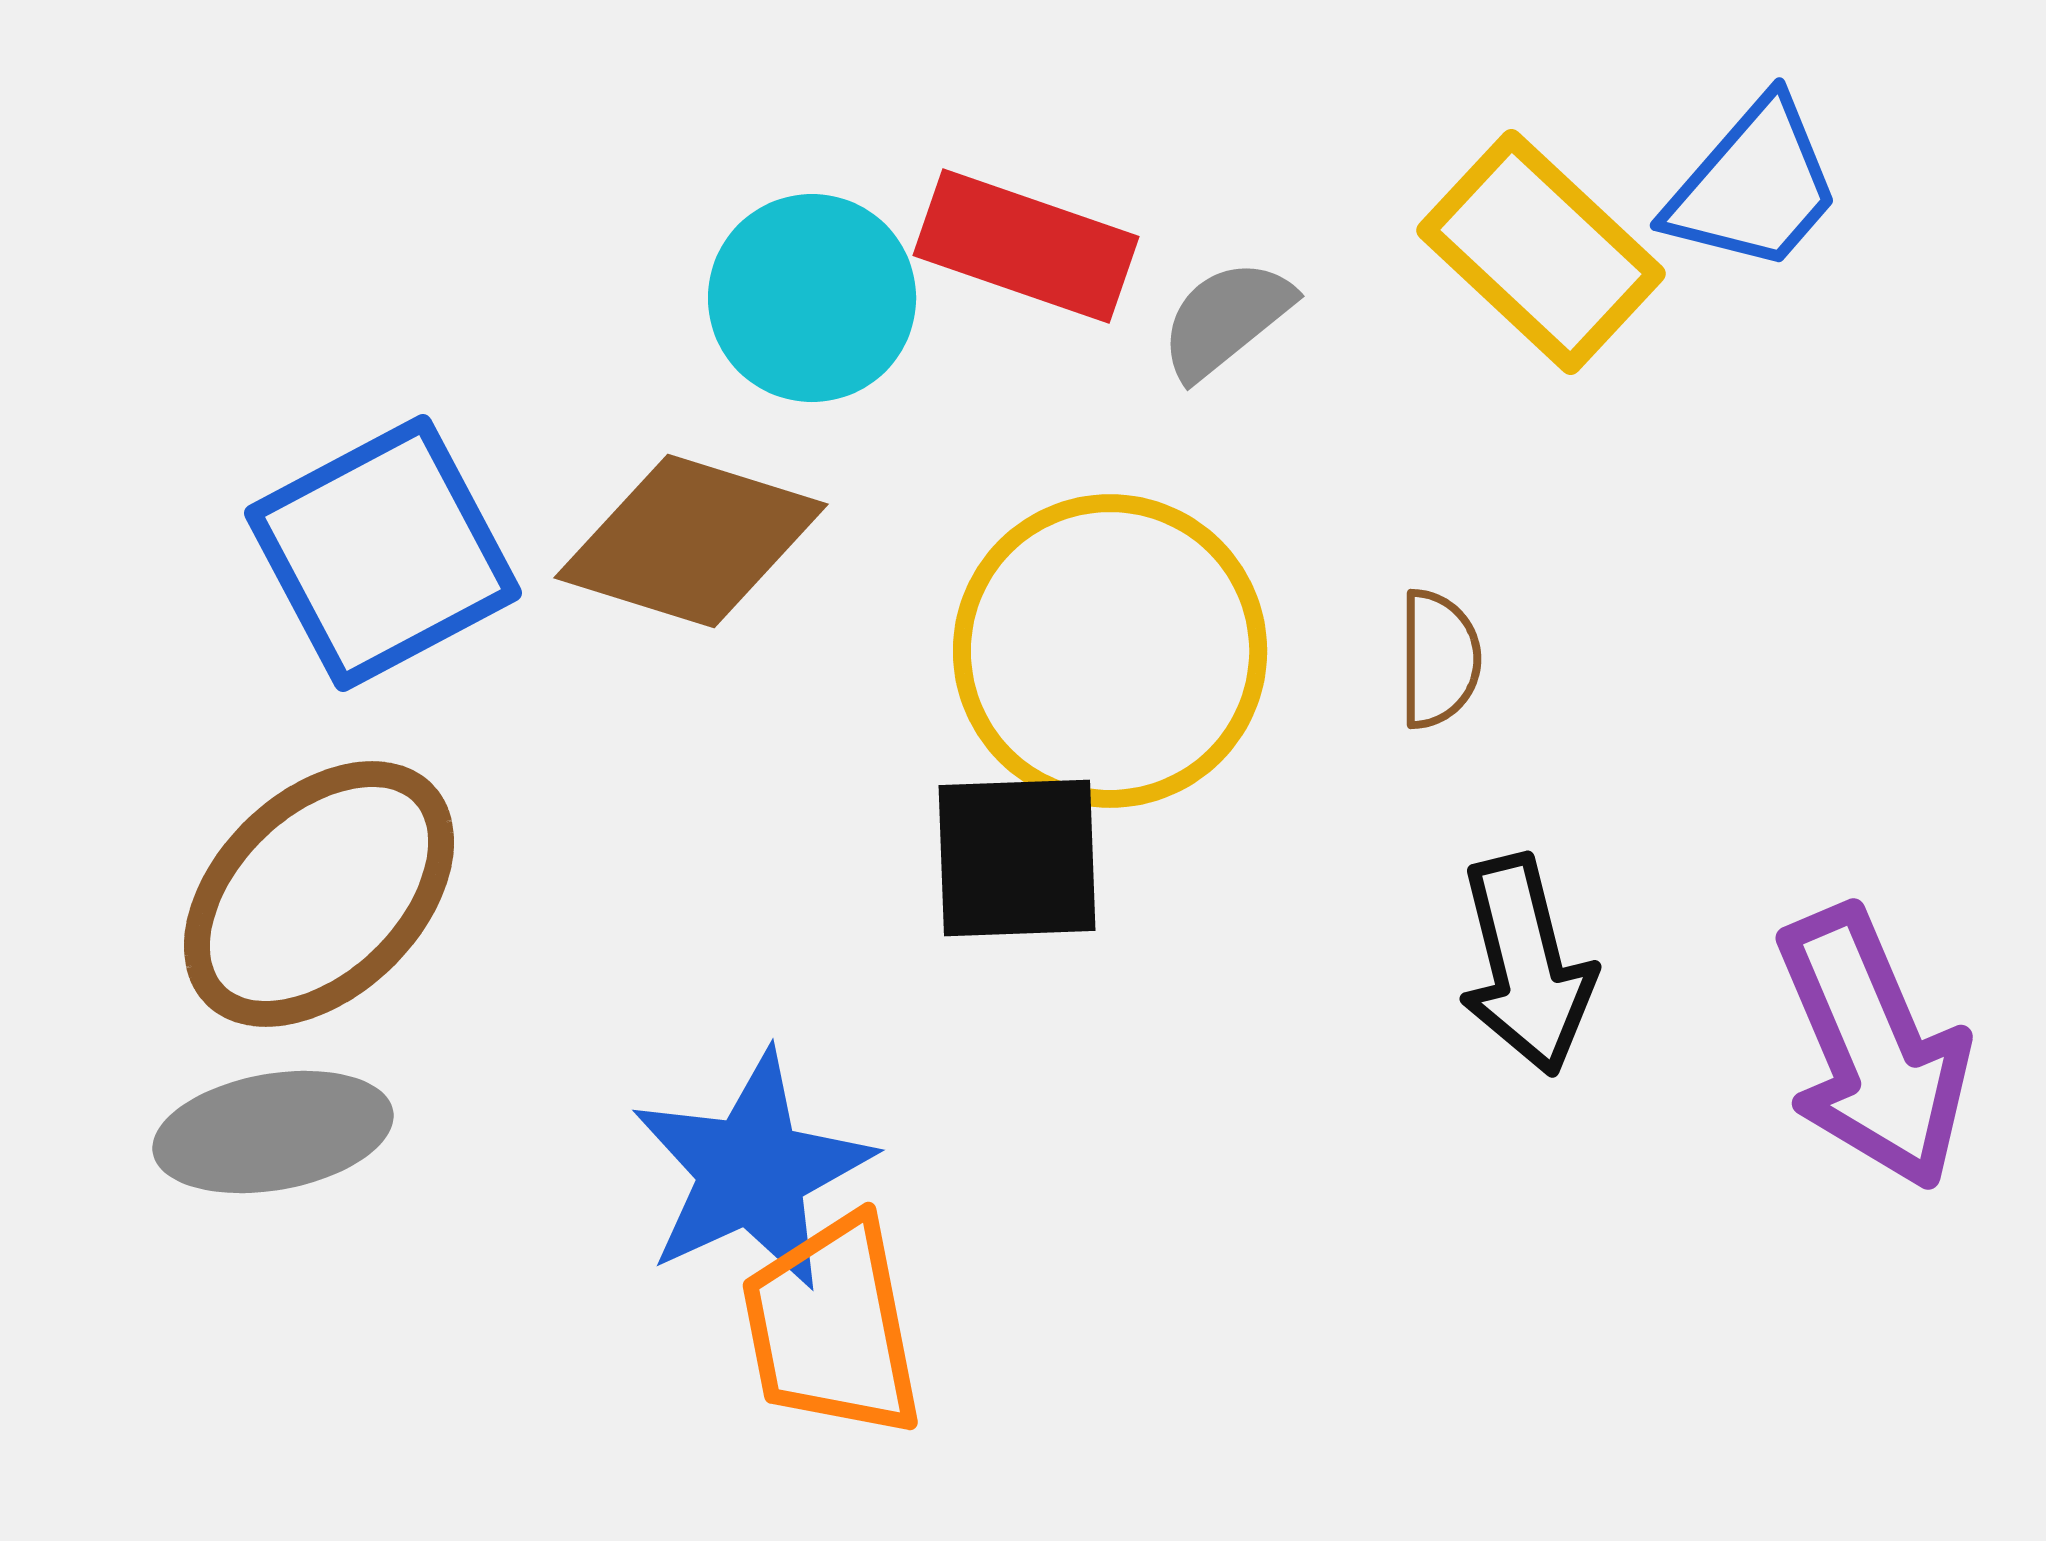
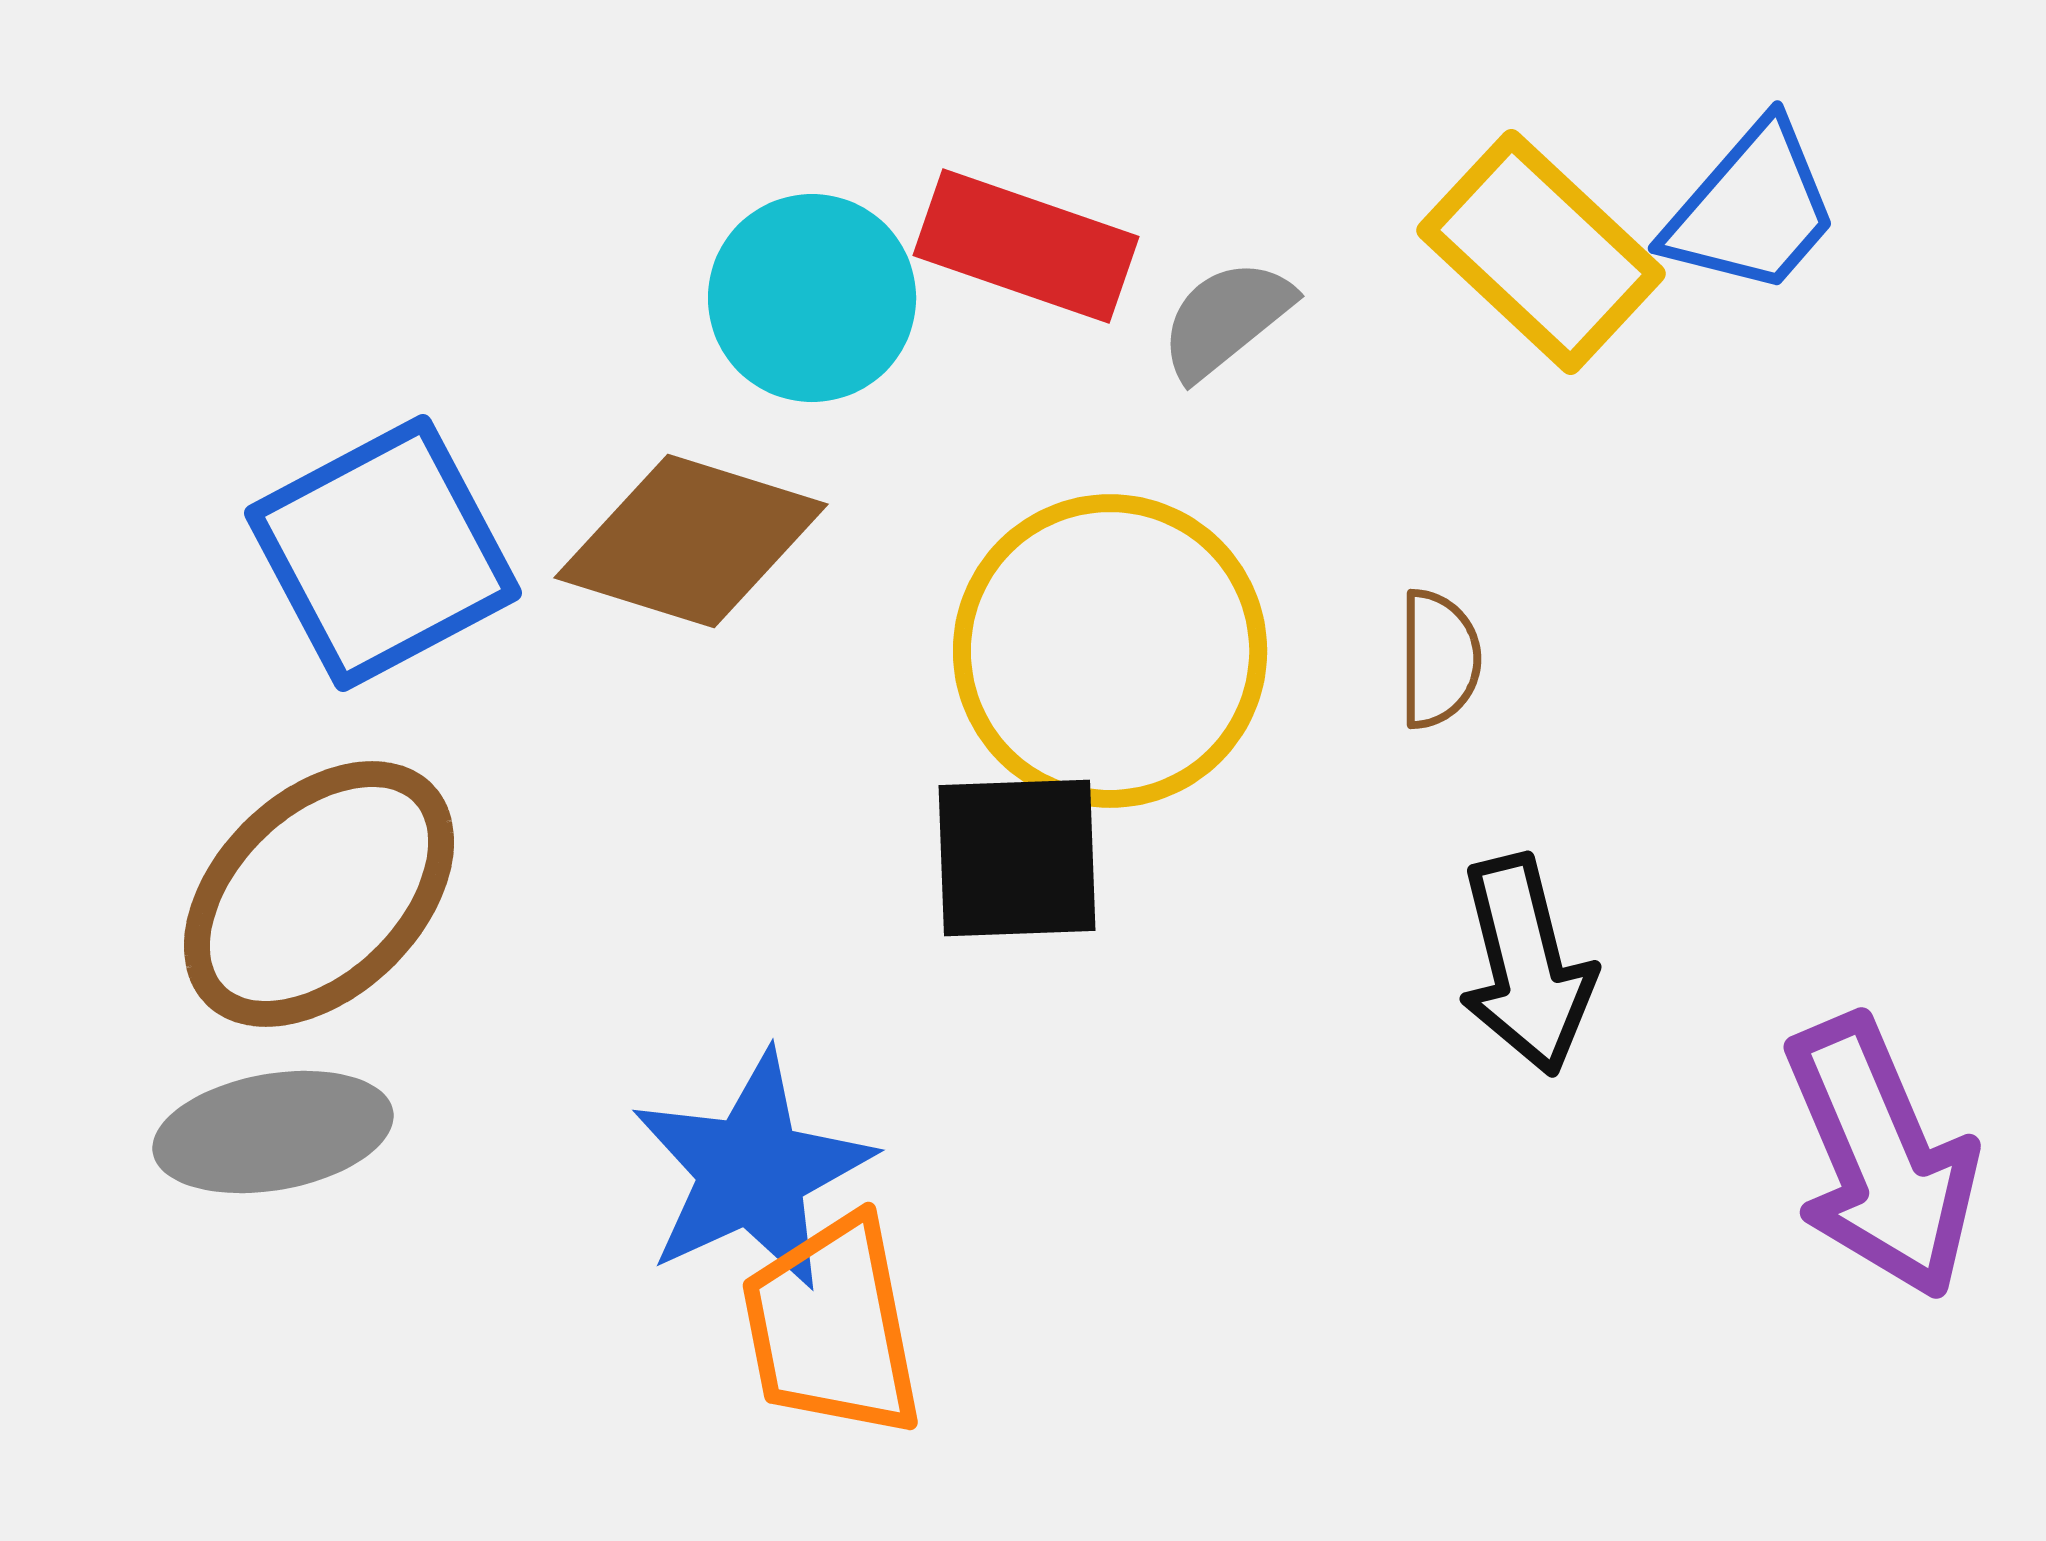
blue trapezoid: moved 2 px left, 23 px down
purple arrow: moved 8 px right, 109 px down
